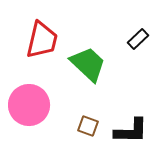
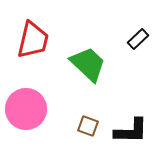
red trapezoid: moved 9 px left
pink circle: moved 3 px left, 4 px down
